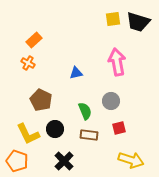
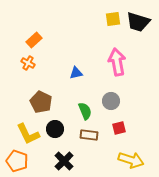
brown pentagon: moved 2 px down
